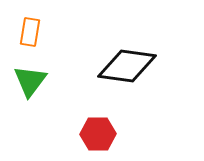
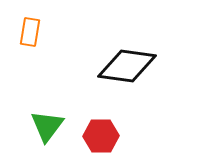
green triangle: moved 17 px right, 45 px down
red hexagon: moved 3 px right, 2 px down
